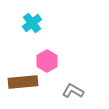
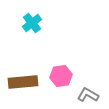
pink hexagon: moved 14 px right, 15 px down; rotated 20 degrees clockwise
gray L-shape: moved 15 px right, 4 px down
